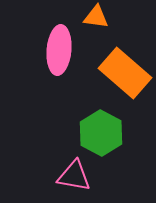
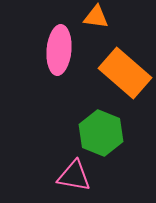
green hexagon: rotated 6 degrees counterclockwise
